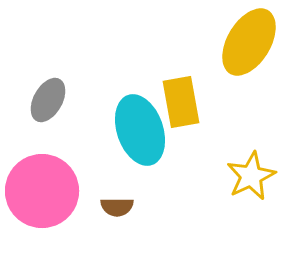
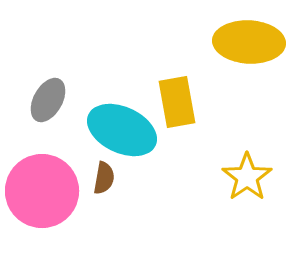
yellow ellipse: rotated 62 degrees clockwise
yellow rectangle: moved 4 px left
cyan ellipse: moved 18 px left; rotated 46 degrees counterclockwise
yellow star: moved 4 px left, 1 px down; rotated 9 degrees counterclockwise
brown semicircle: moved 13 px left, 29 px up; rotated 80 degrees counterclockwise
